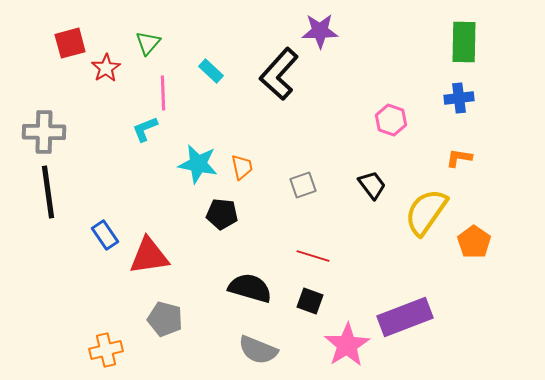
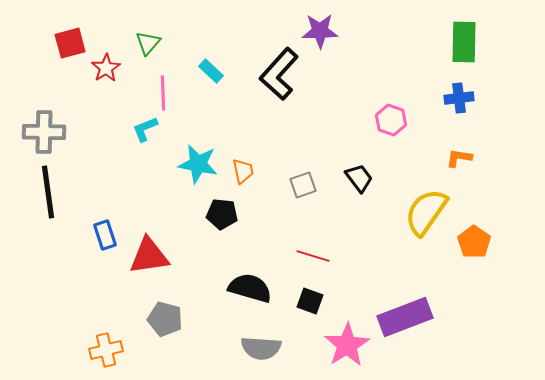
orange trapezoid: moved 1 px right, 4 px down
black trapezoid: moved 13 px left, 7 px up
blue rectangle: rotated 16 degrees clockwise
gray semicircle: moved 3 px right, 2 px up; rotated 18 degrees counterclockwise
